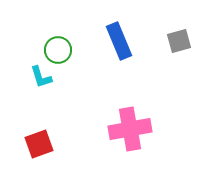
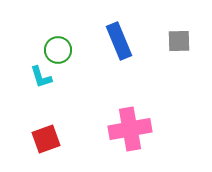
gray square: rotated 15 degrees clockwise
red square: moved 7 px right, 5 px up
